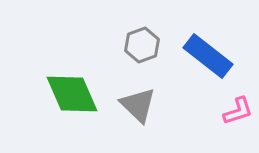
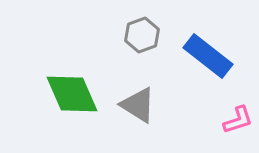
gray hexagon: moved 10 px up
gray triangle: rotated 12 degrees counterclockwise
pink L-shape: moved 9 px down
